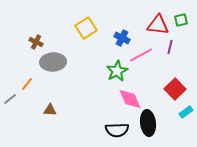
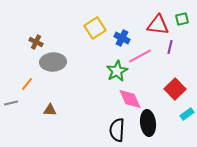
green square: moved 1 px right, 1 px up
yellow square: moved 9 px right
pink line: moved 1 px left, 1 px down
gray line: moved 1 px right, 4 px down; rotated 24 degrees clockwise
cyan rectangle: moved 1 px right, 2 px down
black semicircle: rotated 95 degrees clockwise
